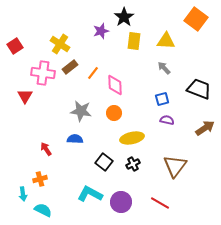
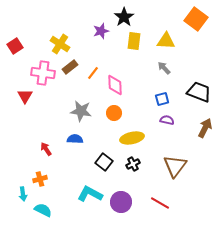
black trapezoid: moved 3 px down
brown arrow: rotated 30 degrees counterclockwise
